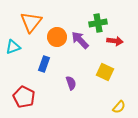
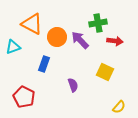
orange triangle: moved 1 px right, 2 px down; rotated 40 degrees counterclockwise
purple semicircle: moved 2 px right, 2 px down
